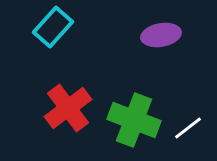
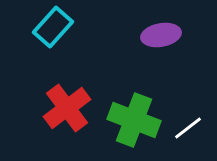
red cross: moved 1 px left
